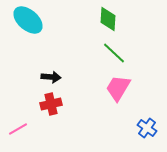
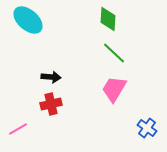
pink trapezoid: moved 4 px left, 1 px down
